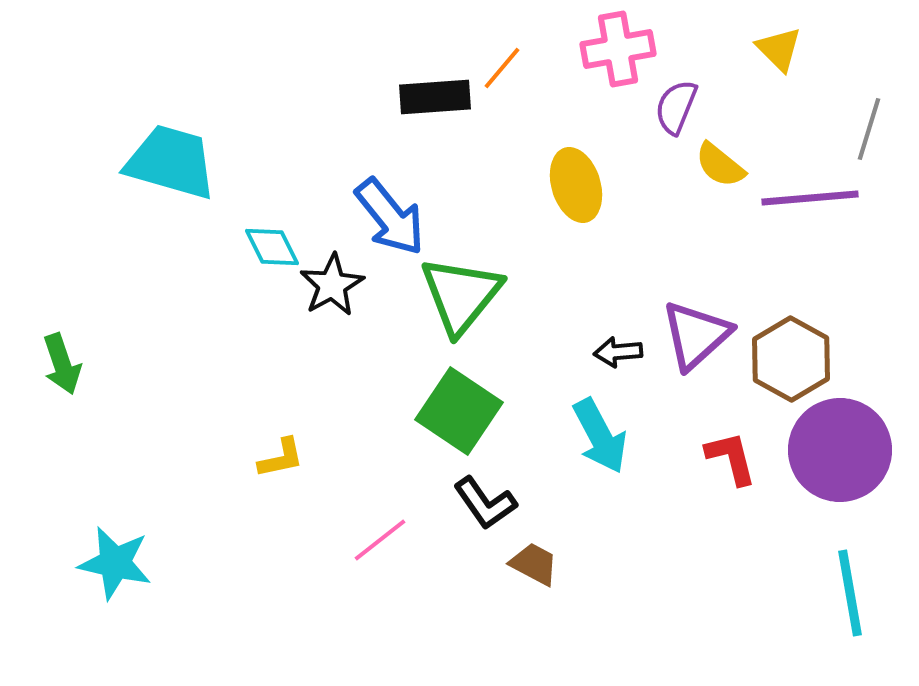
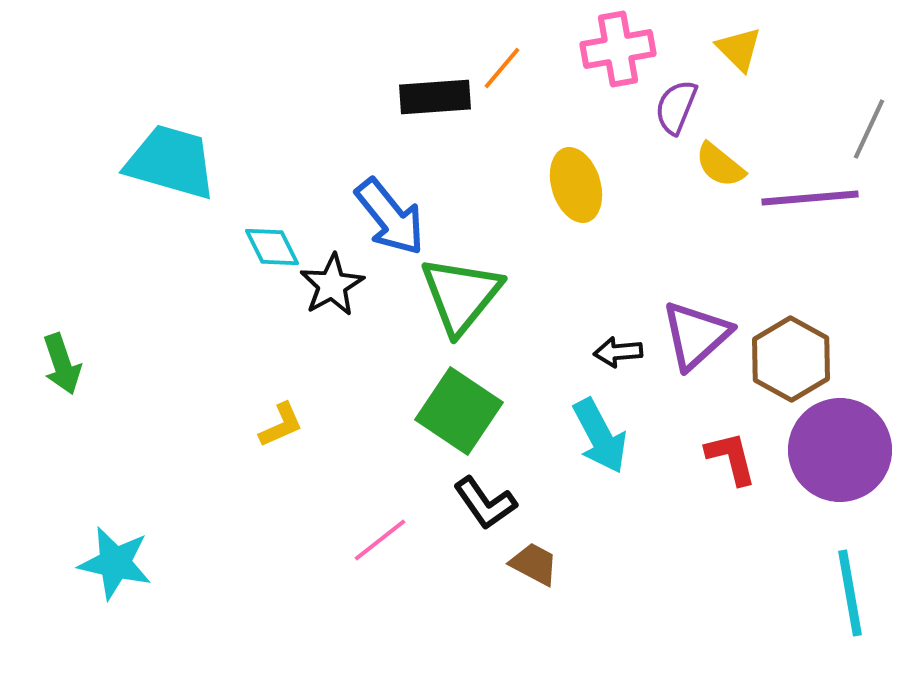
yellow triangle: moved 40 px left
gray line: rotated 8 degrees clockwise
yellow L-shape: moved 33 px up; rotated 12 degrees counterclockwise
